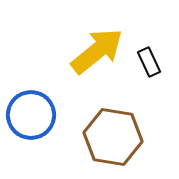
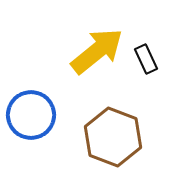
black rectangle: moved 3 px left, 3 px up
brown hexagon: rotated 12 degrees clockwise
